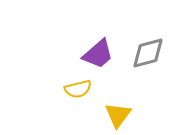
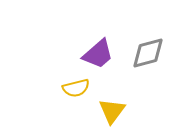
yellow semicircle: moved 2 px left, 1 px up
yellow triangle: moved 6 px left, 4 px up
